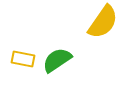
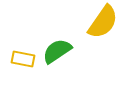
green semicircle: moved 9 px up
